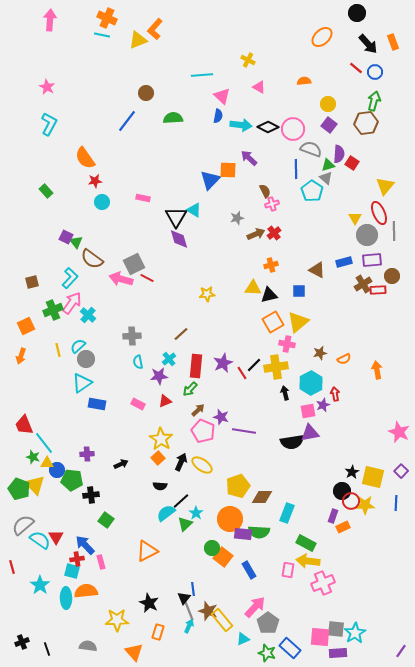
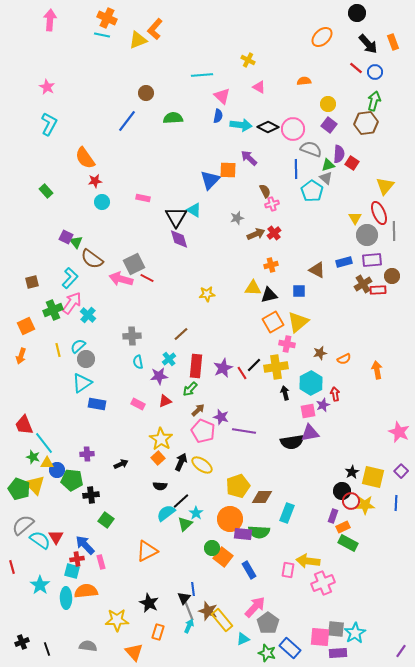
purple star at (223, 363): moved 5 px down
green rectangle at (306, 543): moved 42 px right
